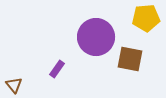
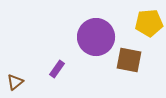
yellow pentagon: moved 3 px right, 5 px down
brown square: moved 1 px left, 1 px down
brown triangle: moved 1 px right, 3 px up; rotated 30 degrees clockwise
